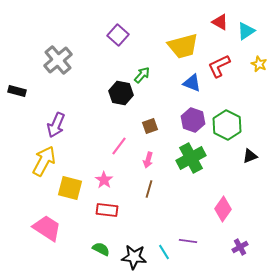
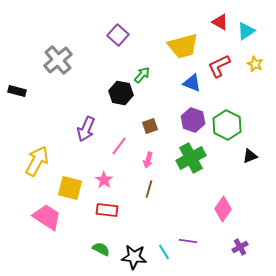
yellow star: moved 4 px left
purple arrow: moved 30 px right, 4 px down
yellow arrow: moved 7 px left
pink trapezoid: moved 11 px up
